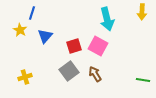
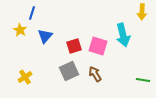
cyan arrow: moved 16 px right, 16 px down
pink square: rotated 12 degrees counterclockwise
gray square: rotated 12 degrees clockwise
yellow cross: rotated 16 degrees counterclockwise
